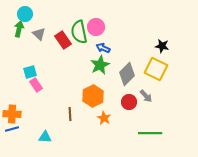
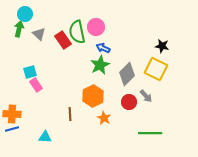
green semicircle: moved 2 px left
